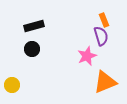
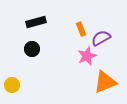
orange rectangle: moved 23 px left, 9 px down
black rectangle: moved 2 px right, 4 px up
purple semicircle: moved 2 px down; rotated 102 degrees counterclockwise
